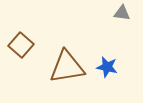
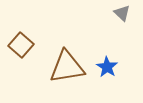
gray triangle: rotated 36 degrees clockwise
blue star: rotated 20 degrees clockwise
